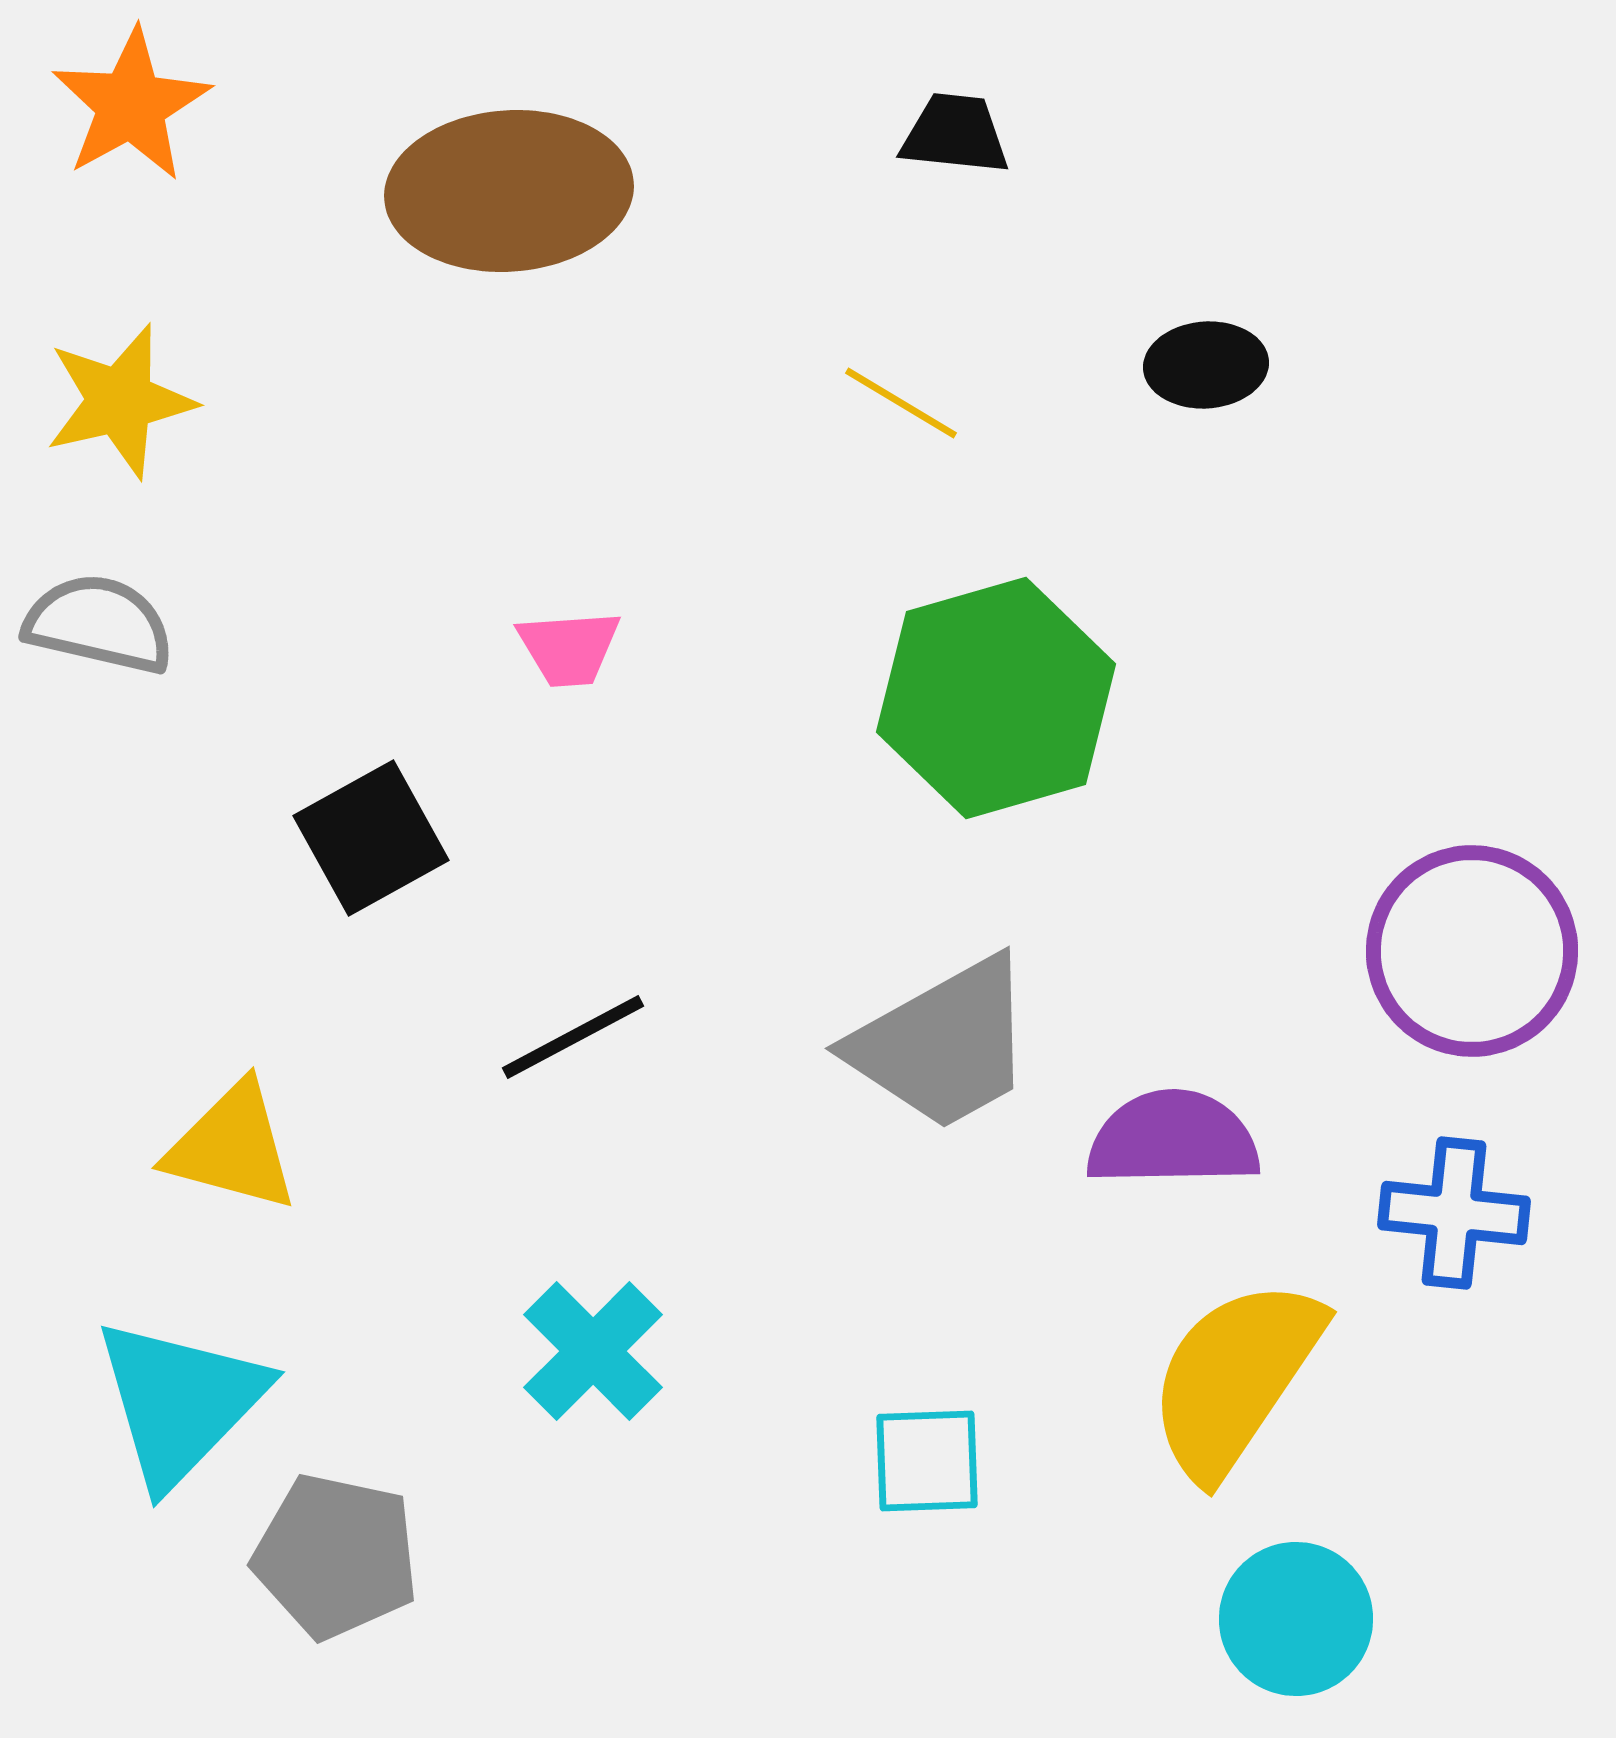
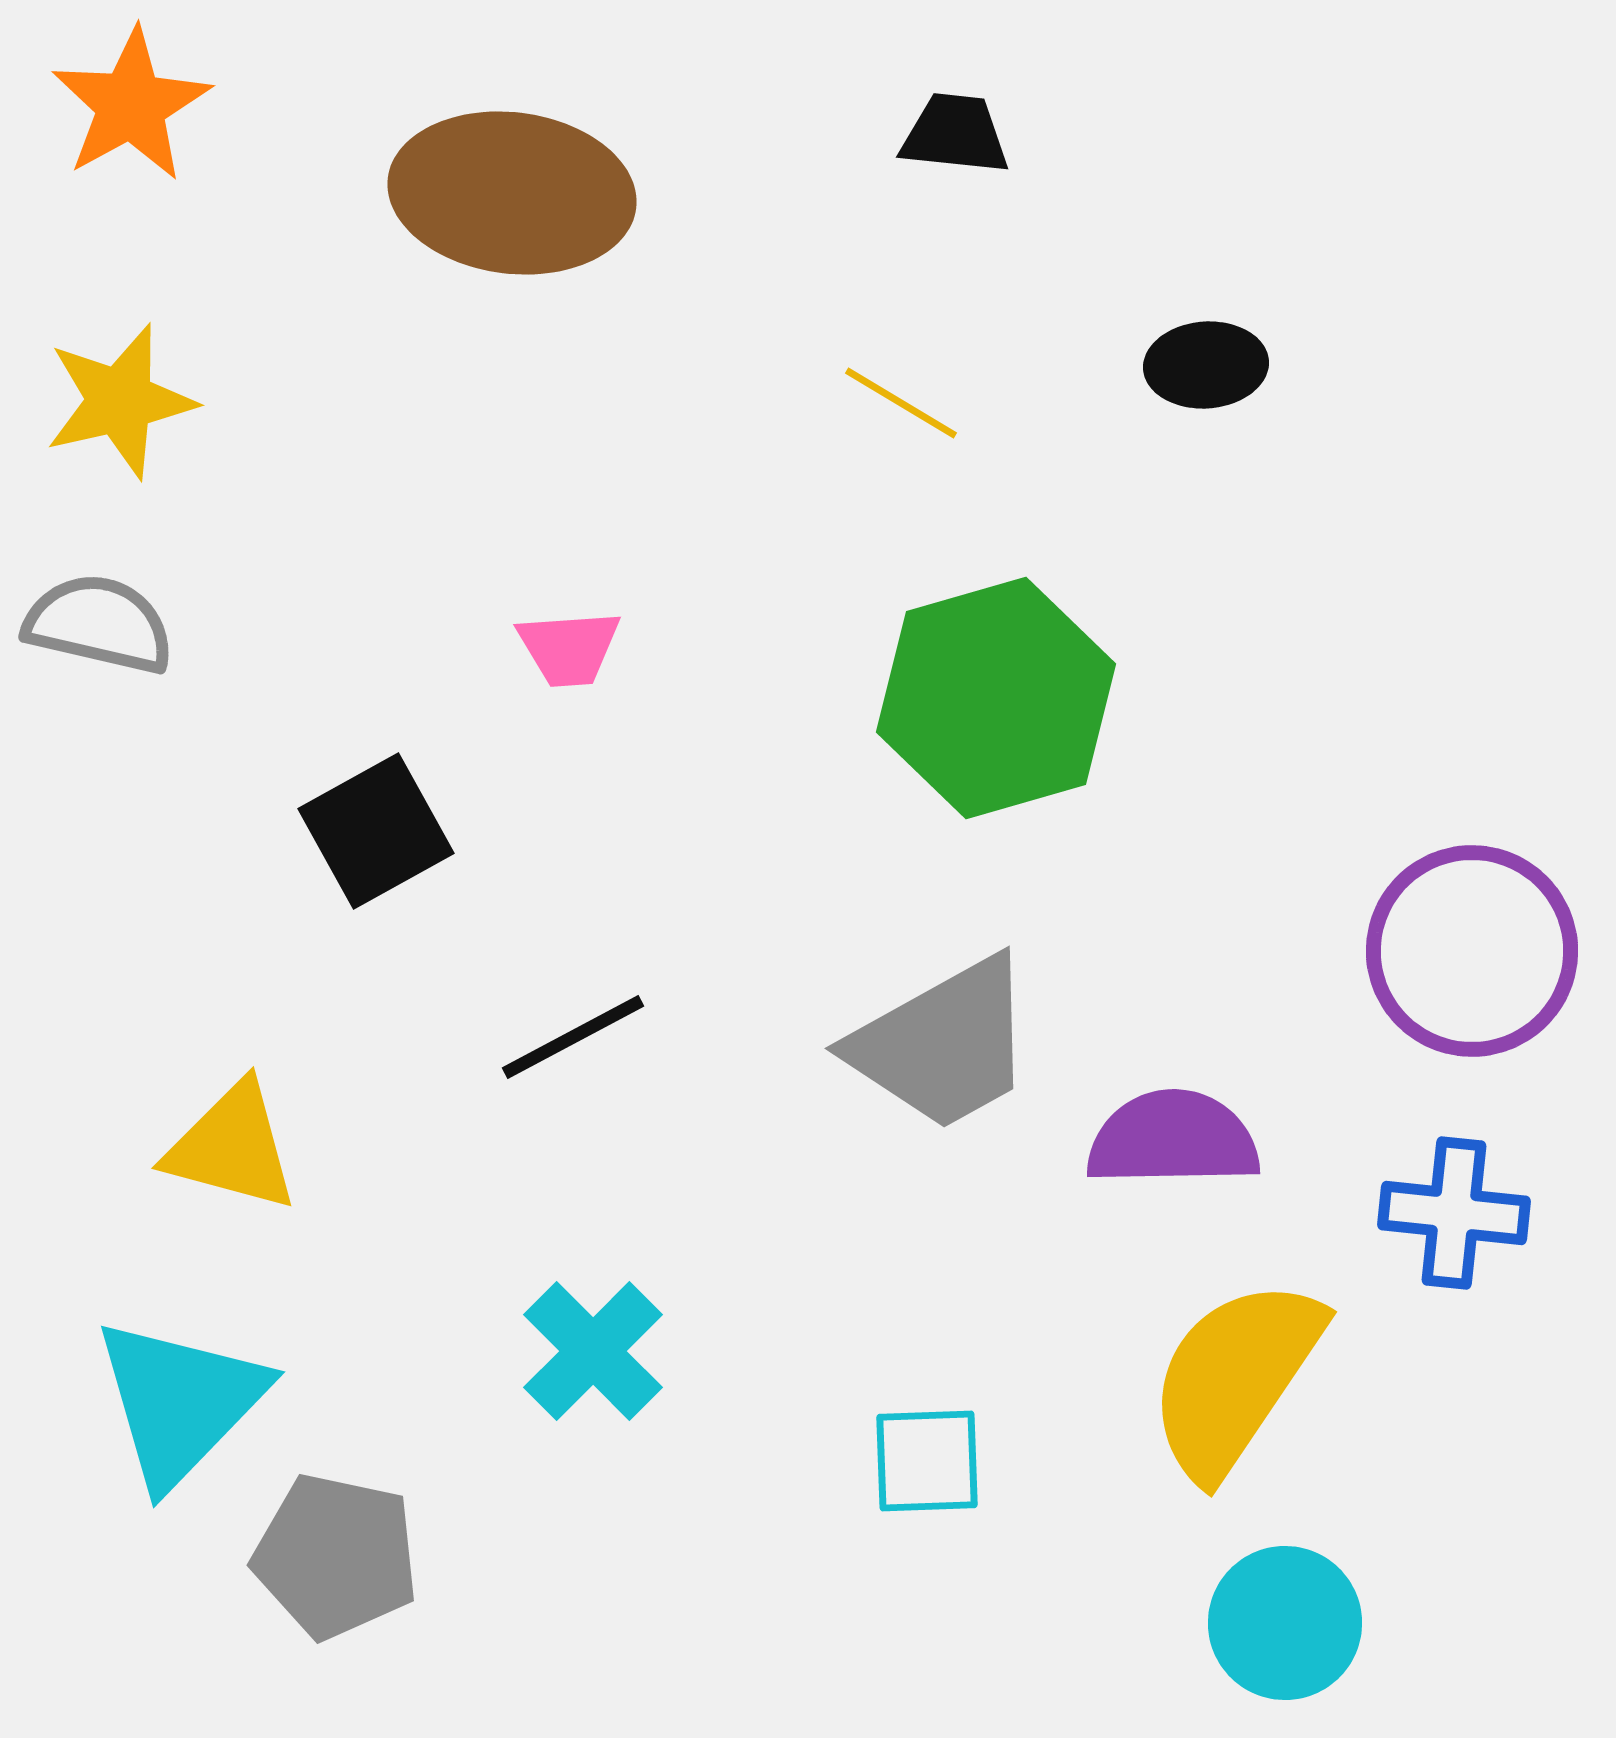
brown ellipse: moved 3 px right, 2 px down; rotated 11 degrees clockwise
black square: moved 5 px right, 7 px up
cyan circle: moved 11 px left, 4 px down
